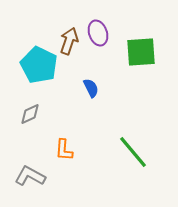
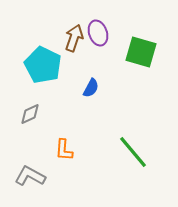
brown arrow: moved 5 px right, 3 px up
green square: rotated 20 degrees clockwise
cyan pentagon: moved 4 px right
blue semicircle: rotated 54 degrees clockwise
